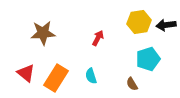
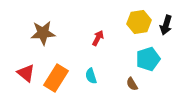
black arrow: rotated 66 degrees counterclockwise
